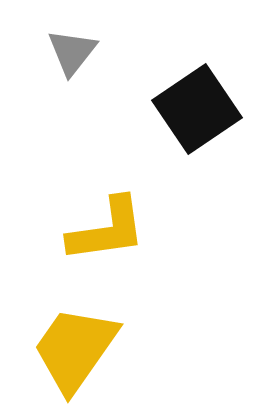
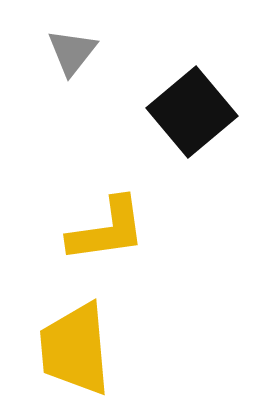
black square: moved 5 px left, 3 px down; rotated 6 degrees counterclockwise
yellow trapezoid: rotated 40 degrees counterclockwise
